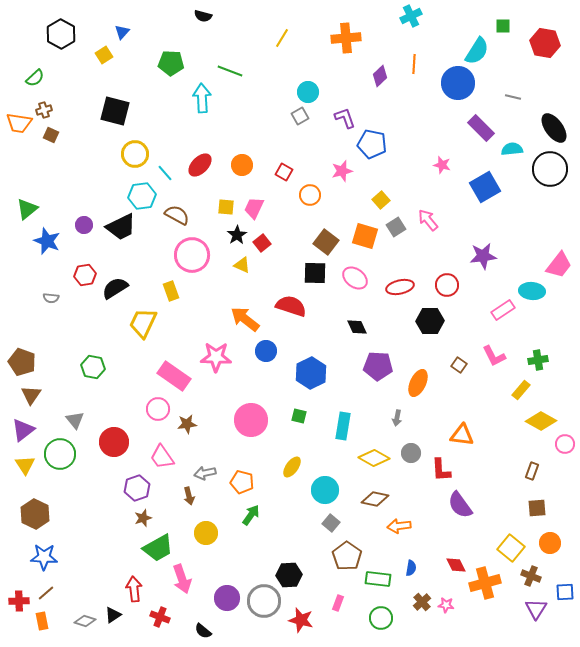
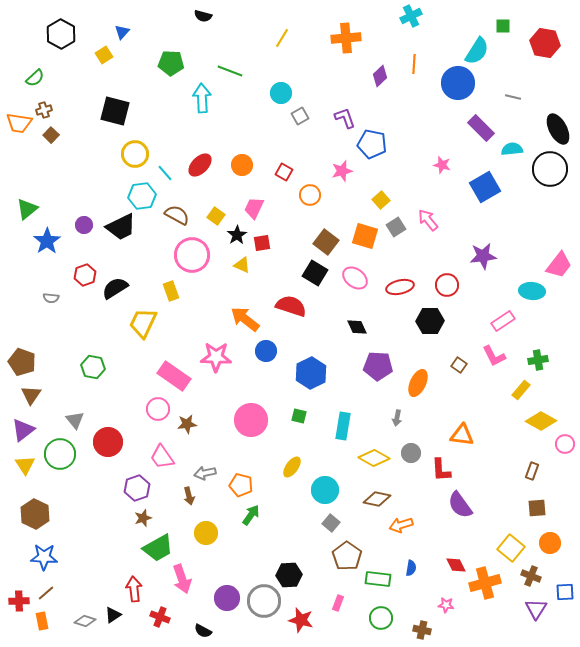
cyan circle at (308, 92): moved 27 px left, 1 px down
black ellipse at (554, 128): moved 4 px right, 1 px down; rotated 8 degrees clockwise
brown square at (51, 135): rotated 21 degrees clockwise
yellow square at (226, 207): moved 10 px left, 9 px down; rotated 30 degrees clockwise
blue star at (47, 241): rotated 16 degrees clockwise
red square at (262, 243): rotated 30 degrees clockwise
black square at (315, 273): rotated 30 degrees clockwise
red hexagon at (85, 275): rotated 10 degrees counterclockwise
pink rectangle at (503, 310): moved 11 px down
red circle at (114, 442): moved 6 px left
orange pentagon at (242, 482): moved 1 px left, 3 px down
brown diamond at (375, 499): moved 2 px right
orange arrow at (399, 526): moved 2 px right, 1 px up; rotated 10 degrees counterclockwise
brown cross at (422, 602): moved 28 px down; rotated 36 degrees counterclockwise
black semicircle at (203, 631): rotated 12 degrees counterclockwise
